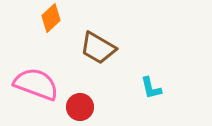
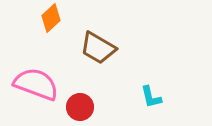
cyan L-shape: moved 9 px down
